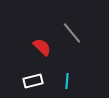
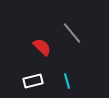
cyan line: rotated 21 degrees counterclockwise
